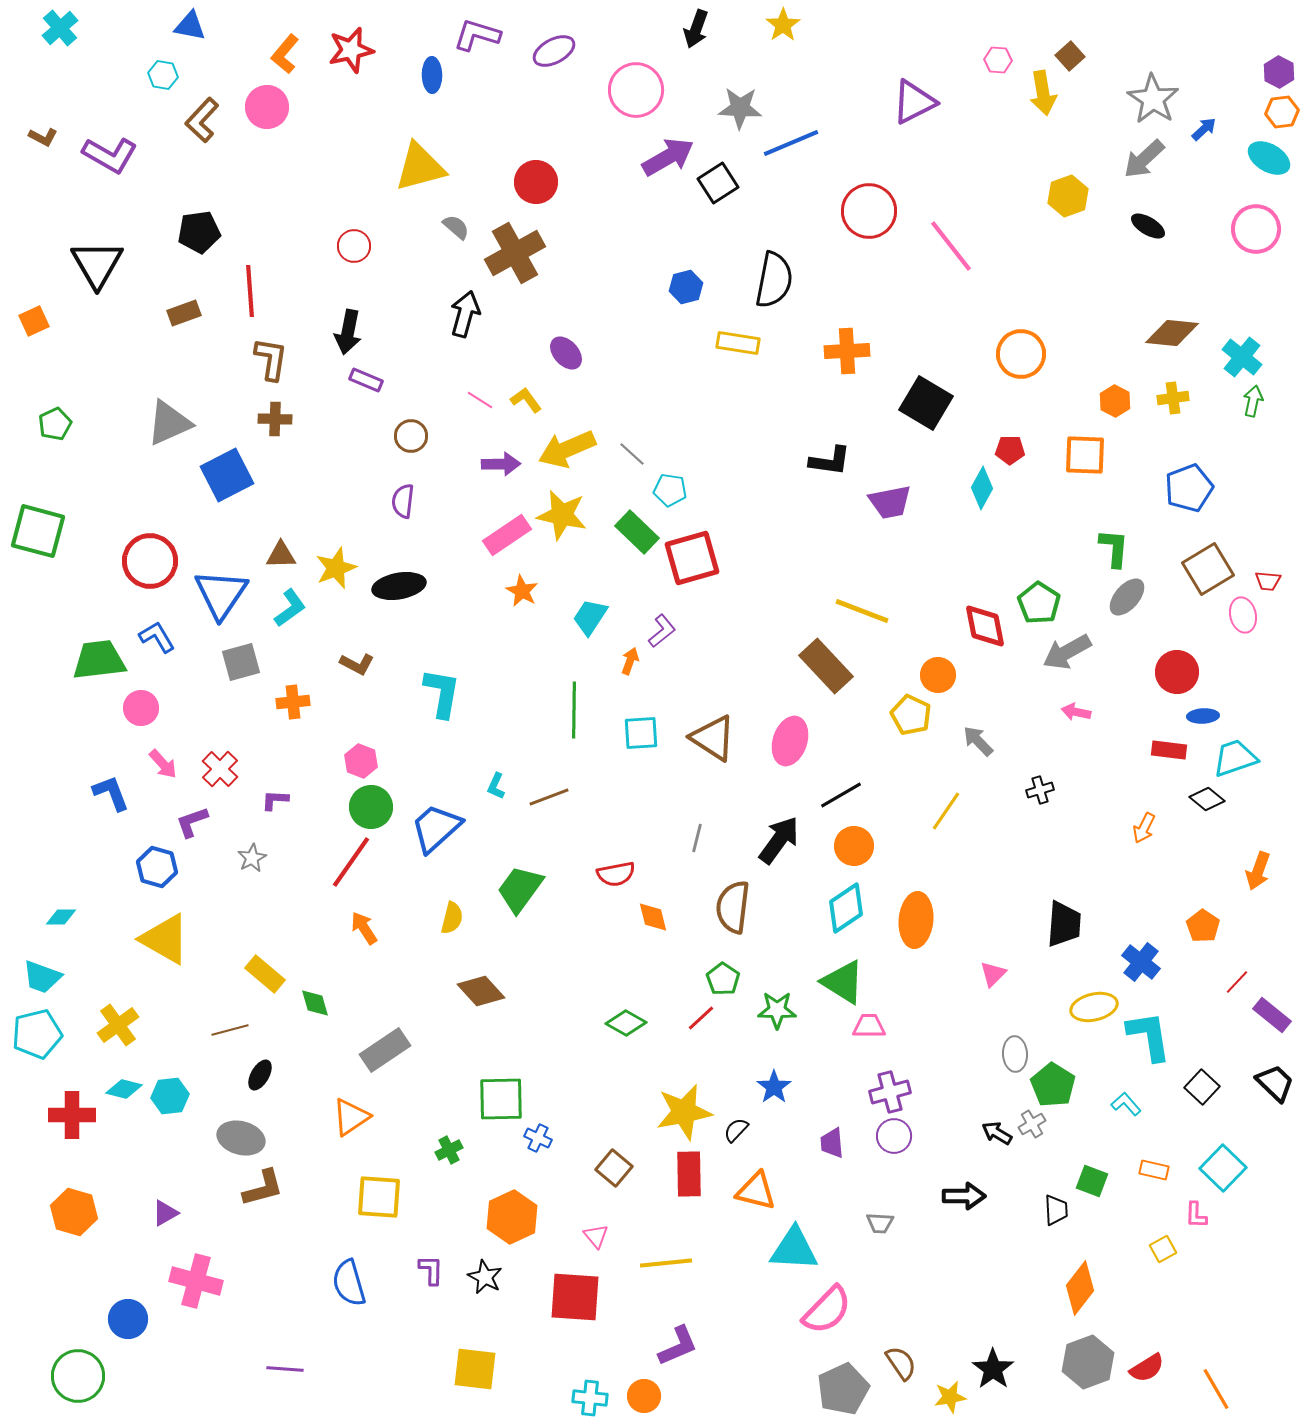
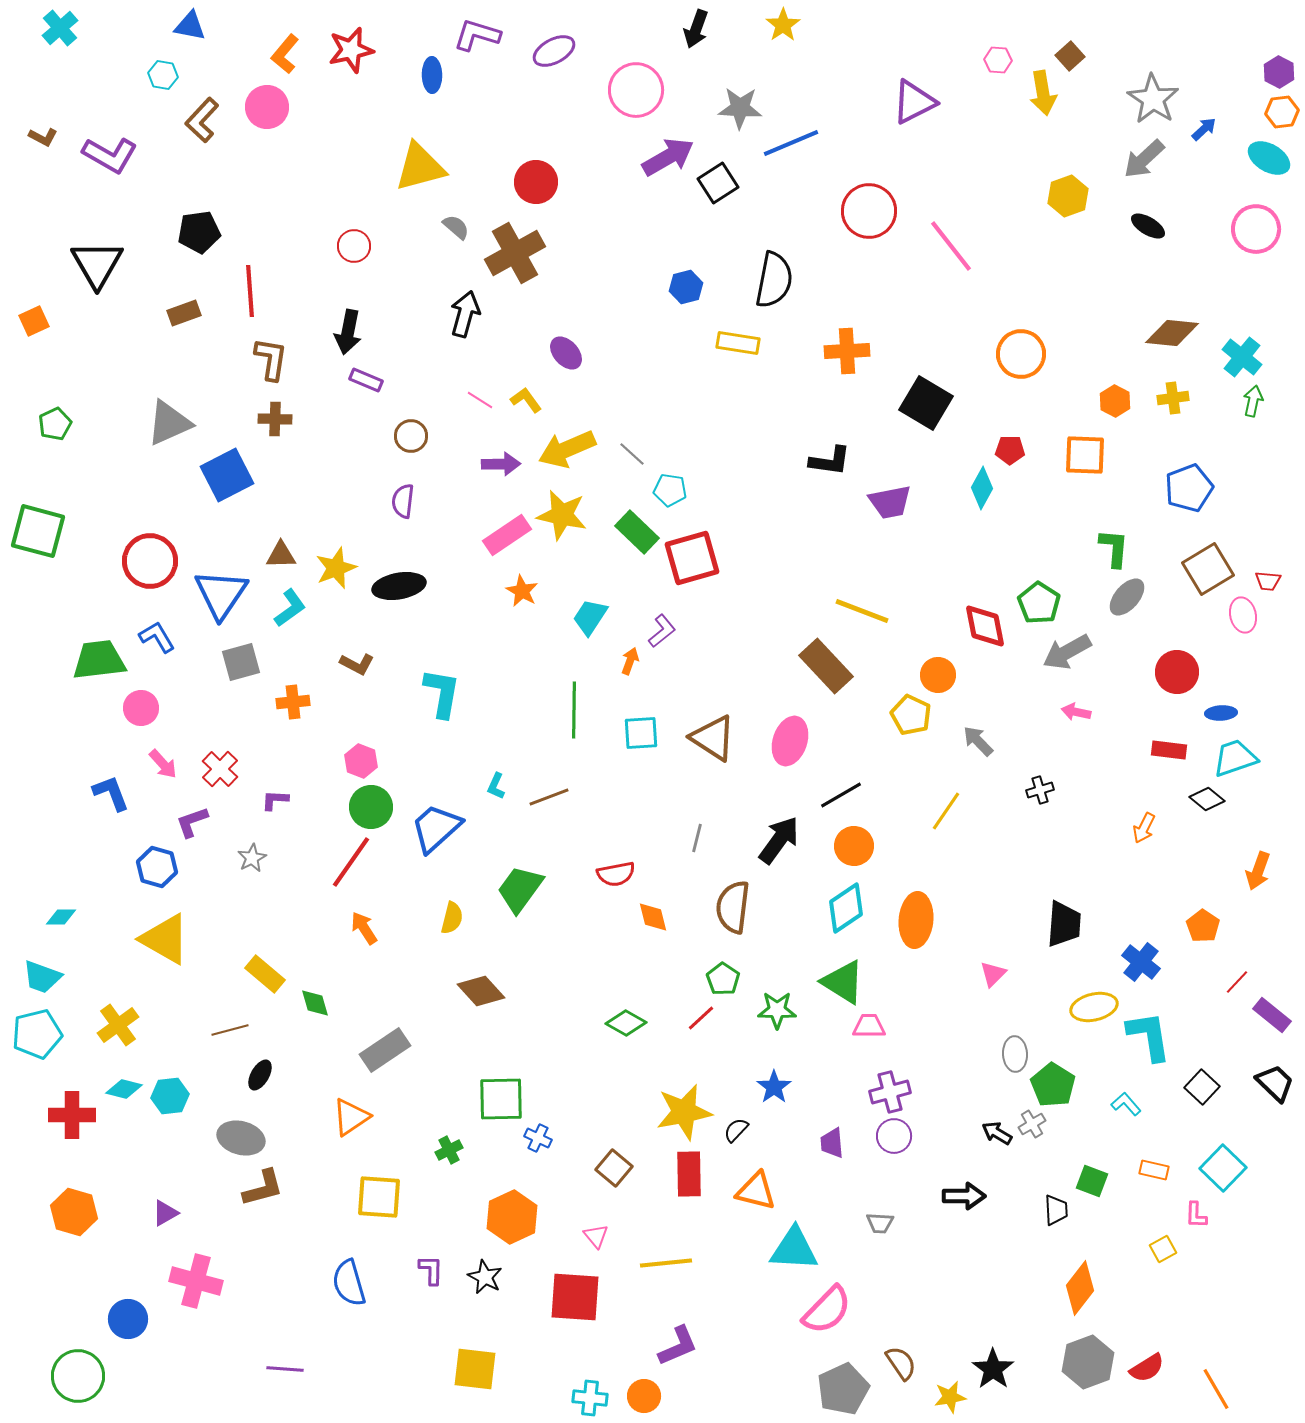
blue ellipse at (1203, 716): moved 18 px right, 3 px up
